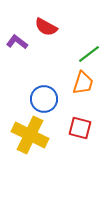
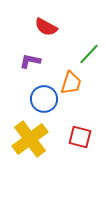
purple L-shape: moved 13 px right, 19 px down; rotated 25 degrees counterclockwise
green line: rotated 10 degrees counterclockwise
orange trapezoid: moved 12 px left
red square: moved 9 px down
yellow cross: moved 4 px down; rotated 27 degrees clockwise
